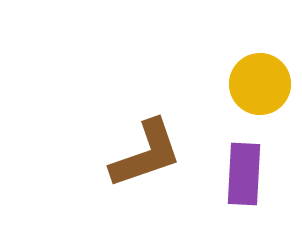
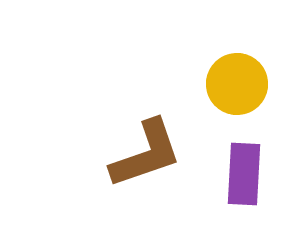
yellow circle: moved 23 px left
